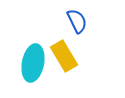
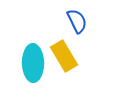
cyan ellipse: rotated 12 degrees counterclockwise
